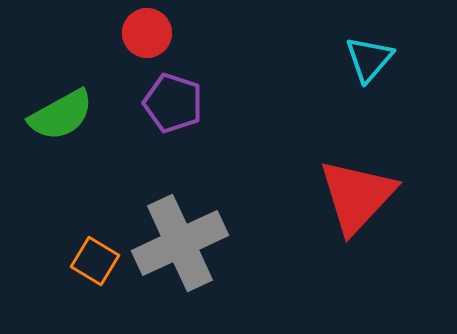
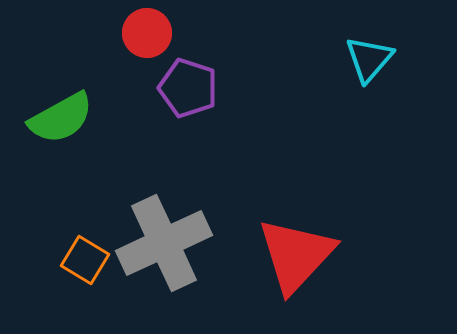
purple pentagon: moved 15 px right, 15 px up
green semicircle: moved 3 px down
red triangle: moved 61 px left, 59 px down
gray cross: moved 16 px left
orange square: moved 10 px left, 1 px up
